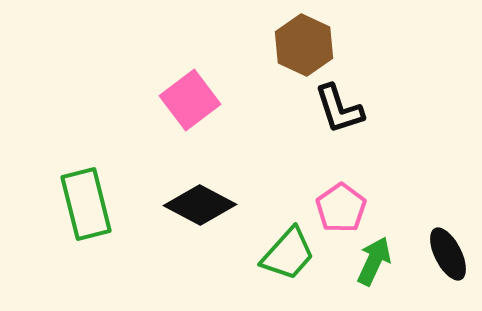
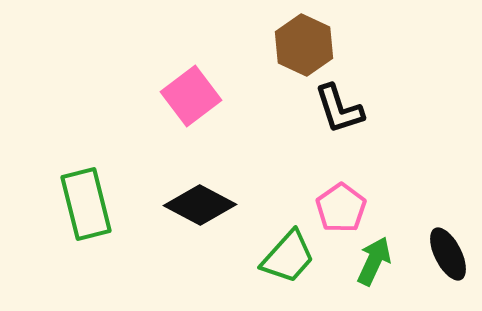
pink square: moved 1 px right, 4 px up
green trapezoid: moved 3 px down
